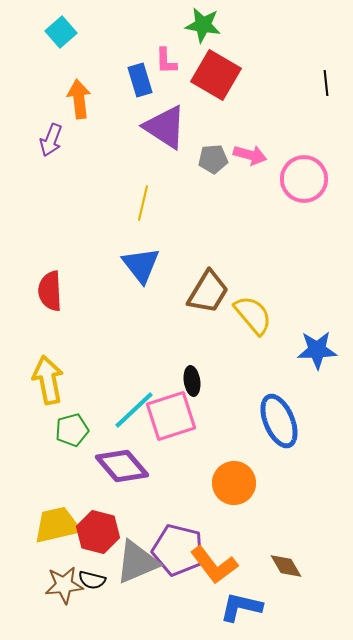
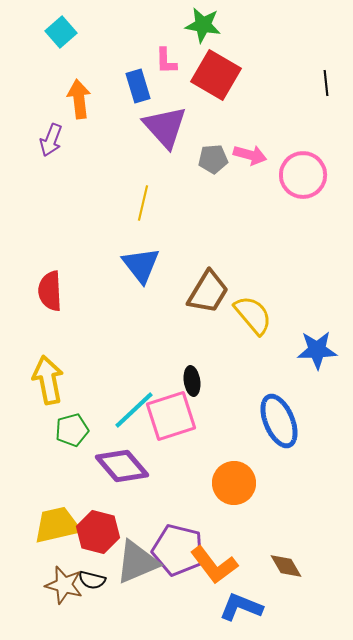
blue rectangle: moved 2 px left, 6 px down
purple triangle: rotated 15 degrees clockwise
pink circle: moved 1 px left, 4 px up
brown star: rotated 21 degrees clockwise
blue L-shape: rotated 9 degrees clockwise
